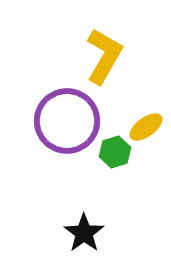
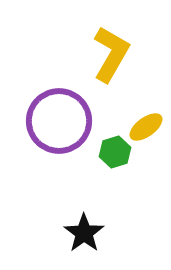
yellow L-shape: moved 7 px right, 2 px up
purple circle: moved 8 px left
